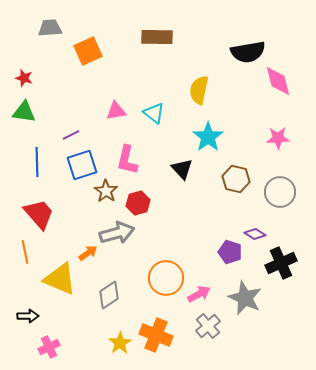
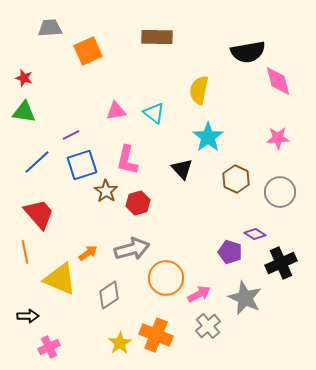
blue line: rotated 48 degrees clockwise
brown hexagon: rotated 12 degrees clockwise
gray arrow: moved 15 px right, 16 px down
